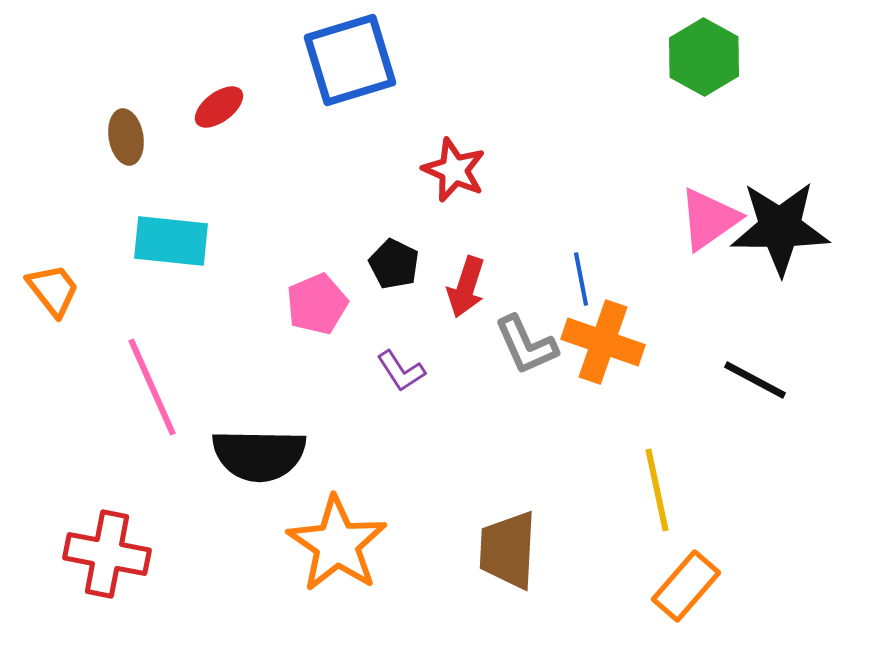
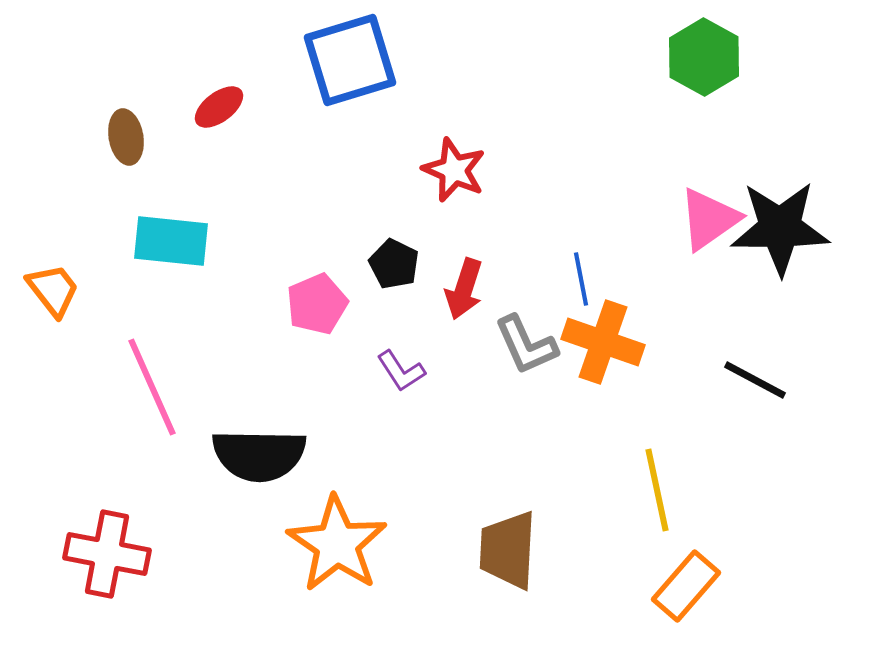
red arrow: moved 2 px left, 2 px down
